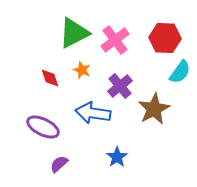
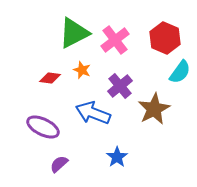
red hexagon: rotated 20 degrees clockwise
red diamond: rotated 65 degrees counterclockwise
blue arrow: rotated 12 degrees clockwise
